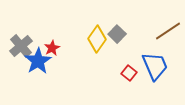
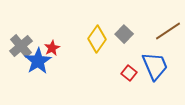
gray square: moved 7 px right
